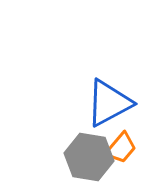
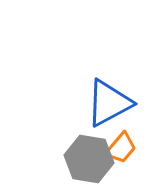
gray hexagon: moved 2 px down
